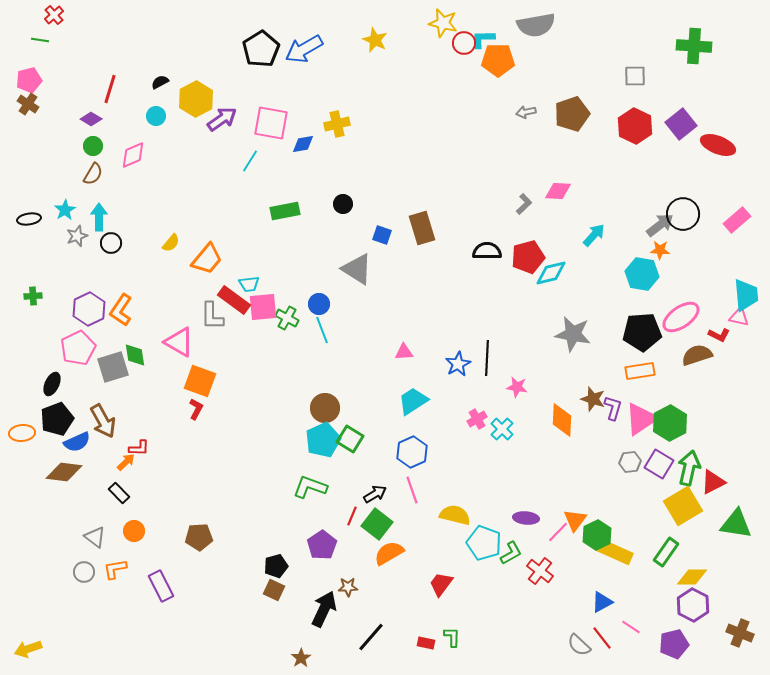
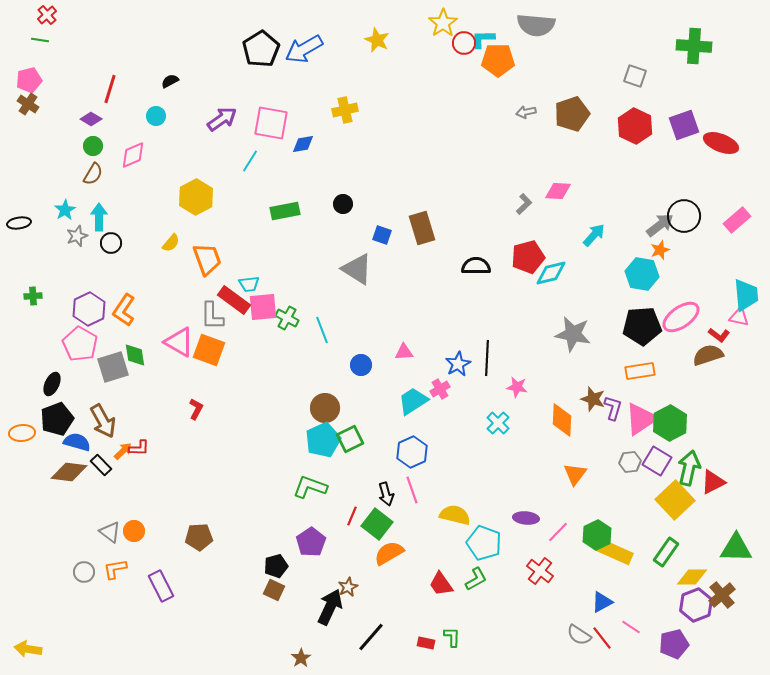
red cross at (54, 15): moved 7 px left
yellow star at (443, 23): rotated 24 degrees clockwise
gray semicircle at (536, 25): rotated 15 degrees clockwise
yellow star at (375, 40): moved 2 px right
gray square at (635, 76): rotated 20 degrees clockwise
black semicircle at (160, 82): moved 10 px right, 1 px up
yellow hexagon at (196, 99): moved 98 px down
yellow cross at (337, 124): moved 8 px right, 14 px up
purple square at (681, 124): moved 3 px right, 1 px down; rotated 20 degrees clockwise
red ellipse at (718, 145): moved 3 px right, 2 px up
black circle at (683, 214): moved 1 px right, 2 px down
black ellipse at (29, 219): moved 10 px left, 4 px down
orange star at (660, 250): rotated 24 degrees counterclockwise
black semicircle at (487, 251): moved 11 px left, 15 px down
orange trapezoid at (207, 259): rotated 60 degrees counterclockwise
blue circle at (319, 304): moved 42 px right, 61 px down
orange L-shape at (121, 310): moved 3 px right
black pentagon at (642, 332): moved 6 px up
red L-shape at (719, 335): rotated 10 degrees clockwise
pink pentagon at (78, 348): moved 2 px right, 4 px up; rotated 16 degrees counterclockwise
brown semicircle at (697, 355): moved 11 px right
orange square at (200, 381): moved 9 px right, 31 px up
pink cross at (477, 419): moved 37 px left, 30 px up
cyan cross at (502, 429): moved 4 px left, 6 px up
green square at (350, 439): rotated 32 degrees clockwise
blue semicircle at (77, 442): rotated 140 degrees counterclockwise
orange arrow at (126, 462): moved 3 px left, 11 px up
purple square at (659, 464): moved 2 px left, 3 px up
brown diamond at (64, 472): moved 5 px right
black rectangle at (119, 493): moved 18 px left, 28 px up
black arrow at (375, 494): moved 11 px right; rotated 105 degrees clockwise
yellow square at (683, 506): moved 8 px left, 6 px up; rotated 12 degrees counterclockwise
orange triangle at (575, 520): moved 46 px up
green triangle at (736, 524): moved 24 px down; rotated 8 degrees counterclockwise
gray triangle at (95, 537): moved 15 px right, 5 px up
purple pentagon at (322, 545): moved 11 px left, 3 px up
green L-shape at (511, 553): moved 35 px left, 26 px down
red trapezoid at (441, 584): rotated 72 degrees counterclockwise
brown star at (348, 587): rotated 24 degrees counterclockwise
purple hexagon at (693, 605): moved 3 px right; rotated 12 degrees clockwise
black arrow at (324, 609): moved 6 px right, 2 px up
brown cross at (740, 633): moved 18 px left, 38 px up; rotated 28 degrees clockwise
gray semicircle at (579, 645): moved 10 px up; rotated 10 degrees counterclockwise
yellow arrow at (28, 649): rotated 28 degrees clockwise
